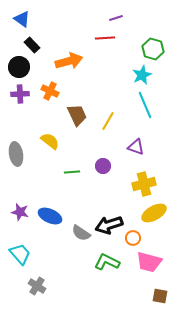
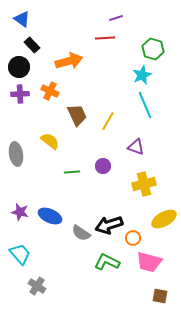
yellow ellipse: moved 10 px right, 6 px down
